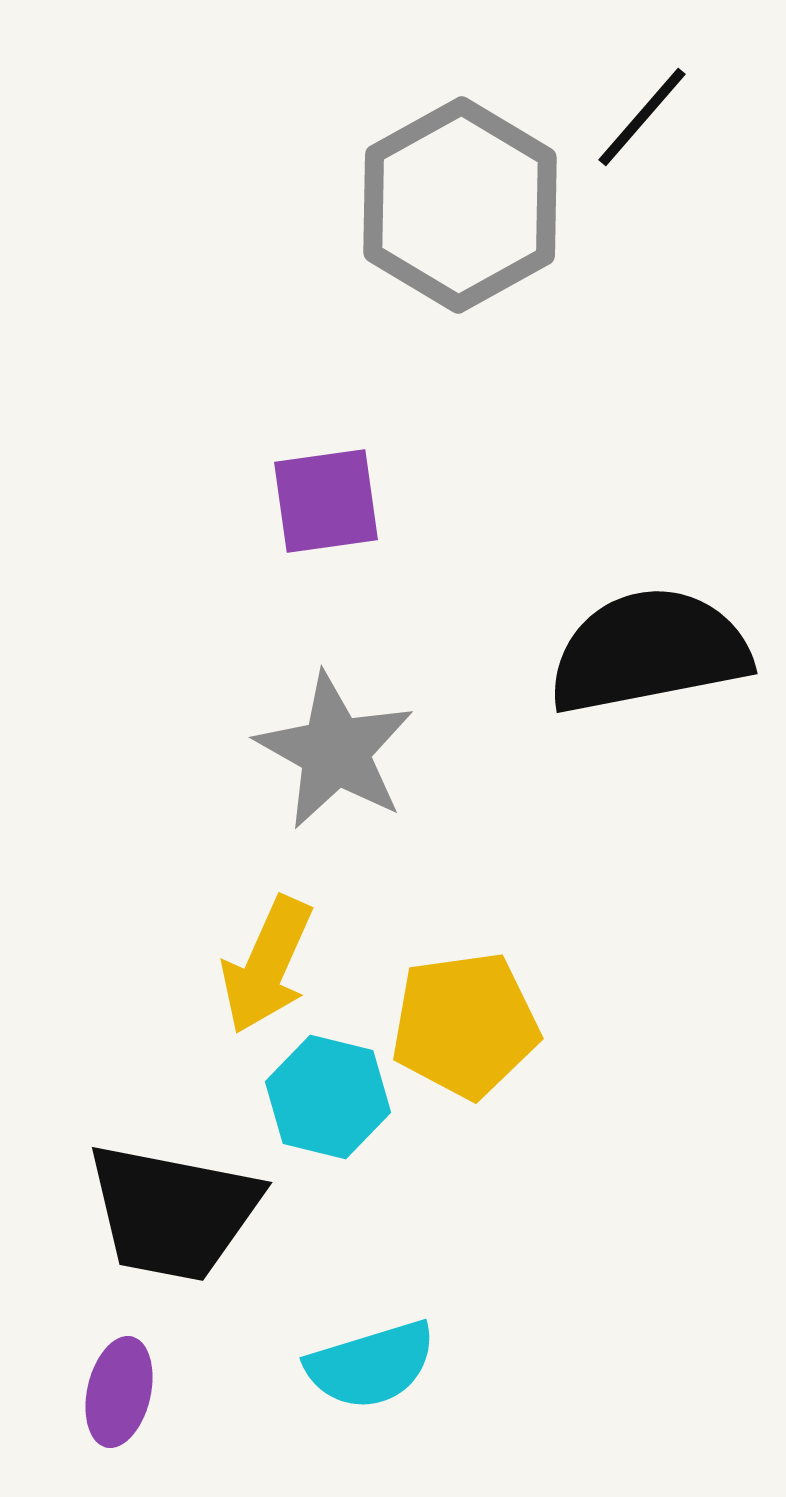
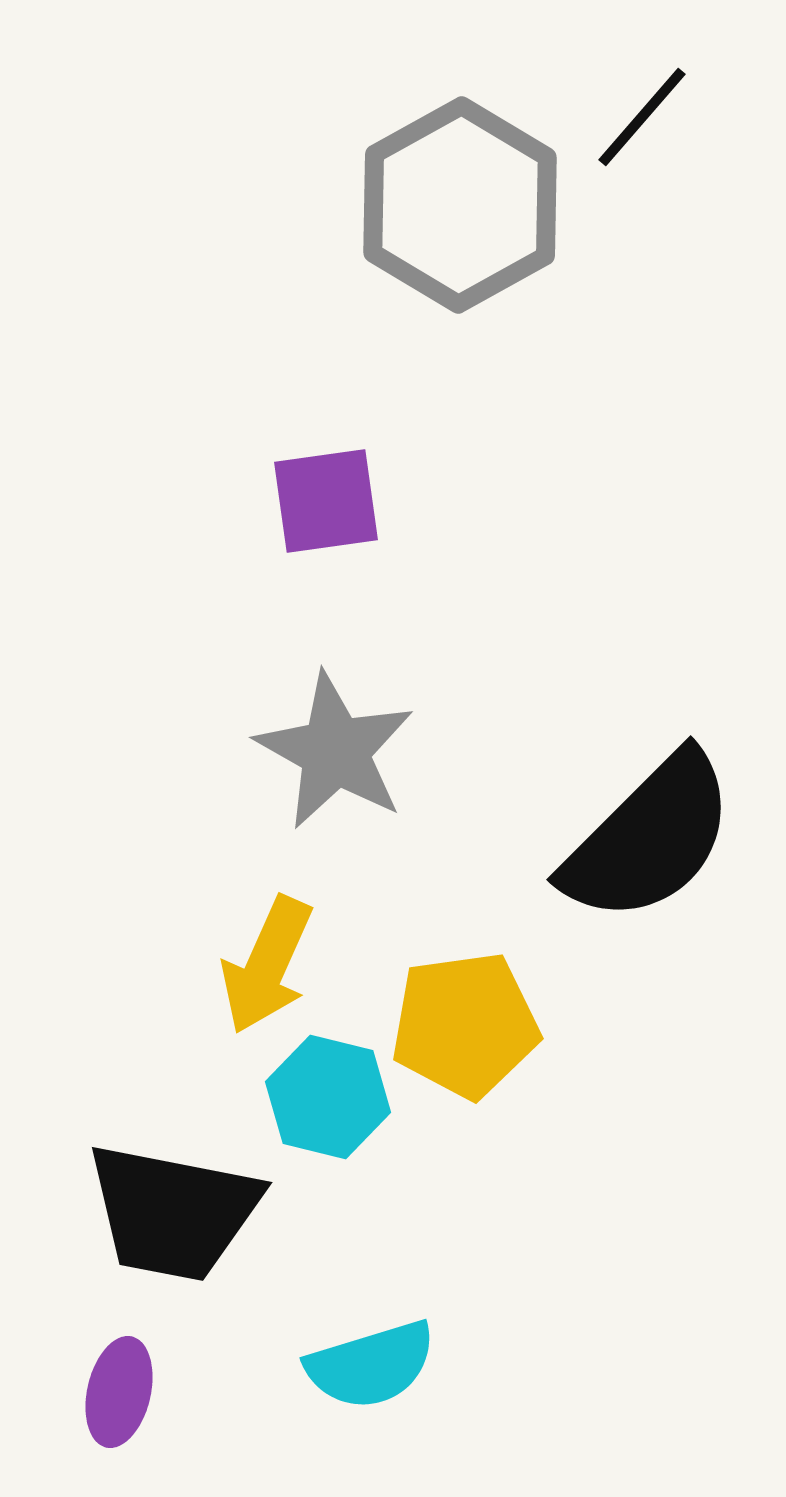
black semicircle: moved 187 px down; rotated 146 degrees clockwise
